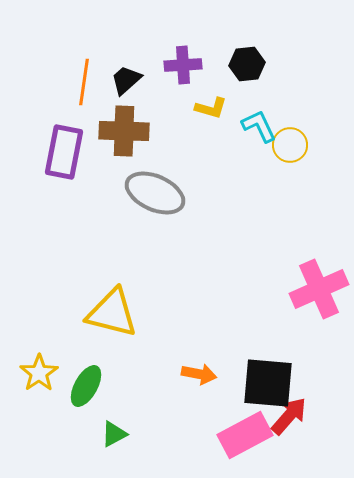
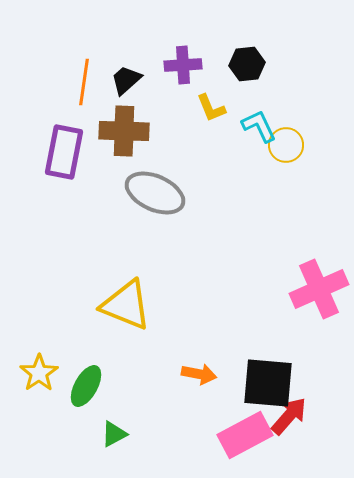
yellow L-shape: rotated 52 degrees clockwise
yellow circle: moved 4 px left
yellow triangle: moved 14 px right, 8 px up; rotated 8 degrees clockwise
